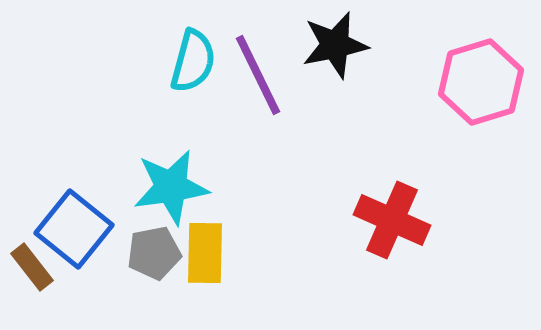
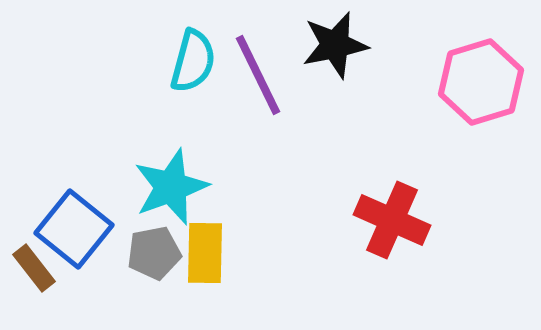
cyan star: rotated 12 degrees counterclockwise
brown rectangle: moved 2 px right, 1 px down
